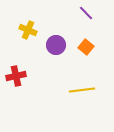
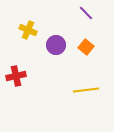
yellow line: moved 4 px right
